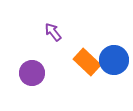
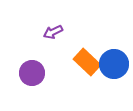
purple arrow: rotated 78 degrees counterclockwise
blue circle: moved 4 px down
